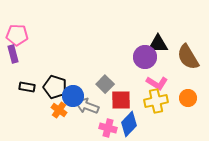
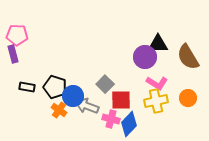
pink cross: moved 3 px right, 9 px up
